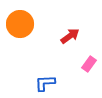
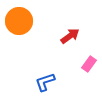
orange circle: moved 1 px left, 3 px up
blue L-shape: moved 1 px up; rotated 15 degrees counterclockwise
